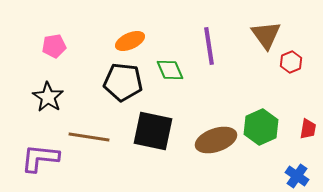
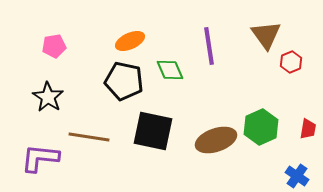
black pentagon: moved 1 px right, 1 px up; rotated 6 degrees clockwise
